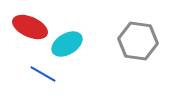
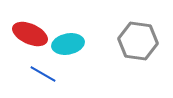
red ellipse: moved 7 px down
cyan ellipse: moved 1 px right; rotated 20 degrees clockwise
